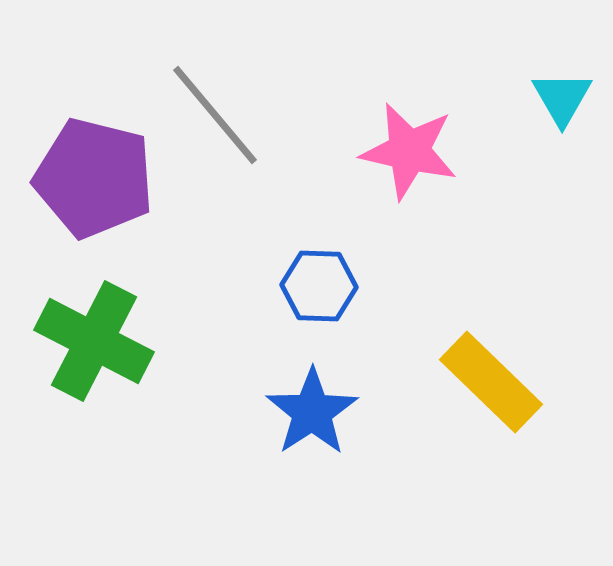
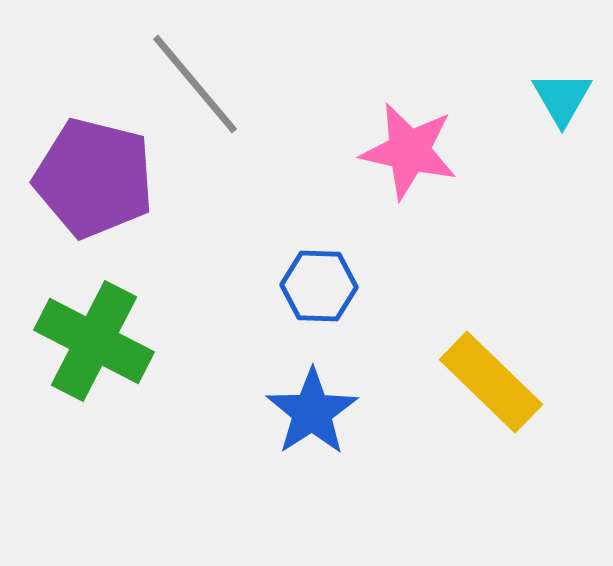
gray line: moved 20 px left, 31 px up
